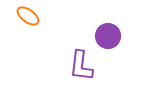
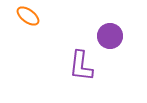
purple circle: moved 2 px right
